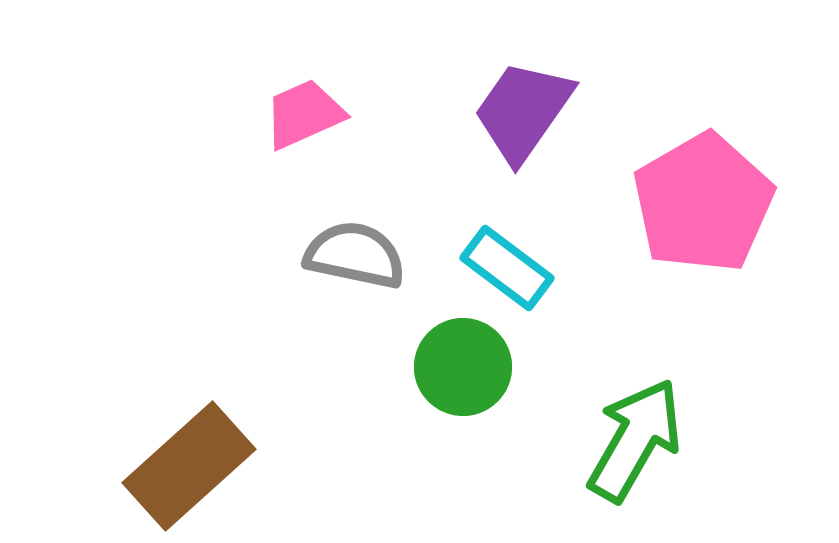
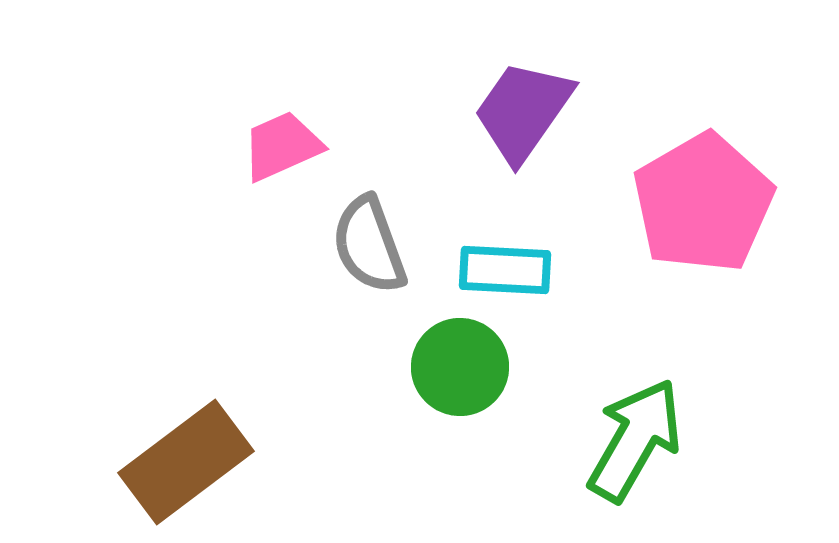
pink trapezoid: moved 22 px left, 32 px down
gray semicircle: moved 14 px right, 10 px up; rotated 122 degrees counterclockwise
cyan rectangle: moved 2 px left, 2 px down; rotated 34 degrees counterclockwise
green circle: moved 3 px left
brown rectangle: moved 3 px left, 4 px up; rotated 5 degrees clockwise
